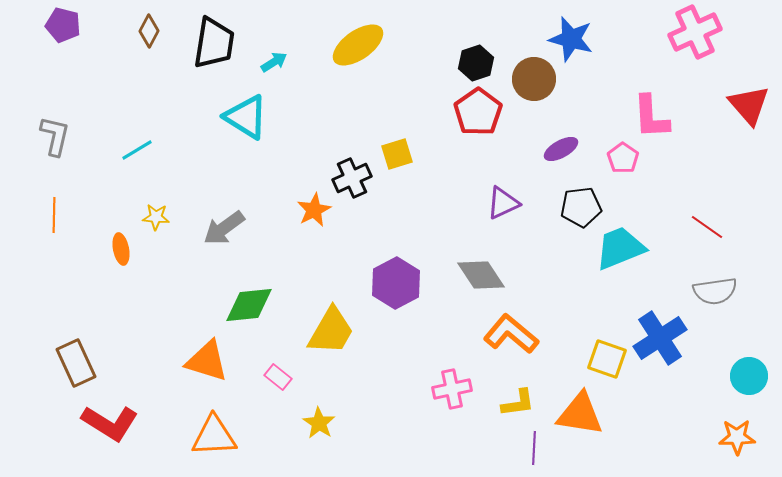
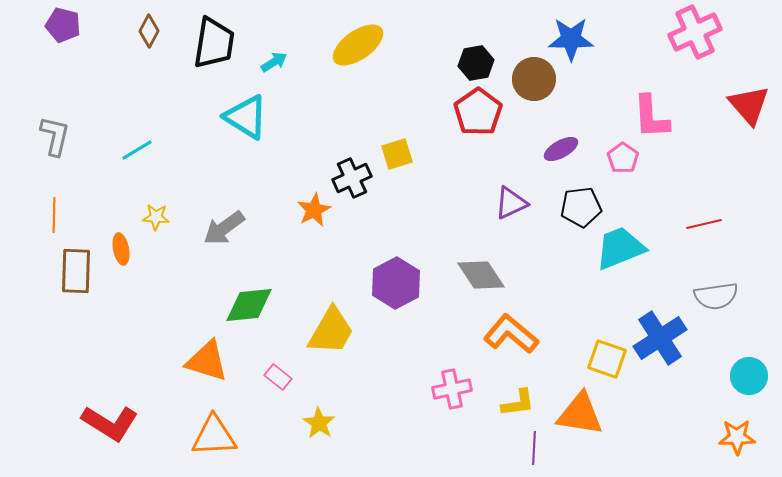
blue star at (571, 39): rotated 15 degrees counterclockwise
black hexagon at (476, 63): rotated 8 degrees clockwise
purple triangle at (503, 203): moved 8 px right
red line at (707, 227): moved 3 px left, 3 px up; rotated 48 degrees counterclockwise
gray semicircle at (715, 291): moved 1 px right, 5 px down
brown rectangle at (76, 363): moved 92 px up; rotated 27 degrees clockwise
